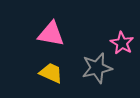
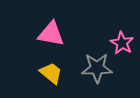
gray star: rotated 12 degrees clockwise
yellow trapezoid: rotated 15 degrees clockwise
